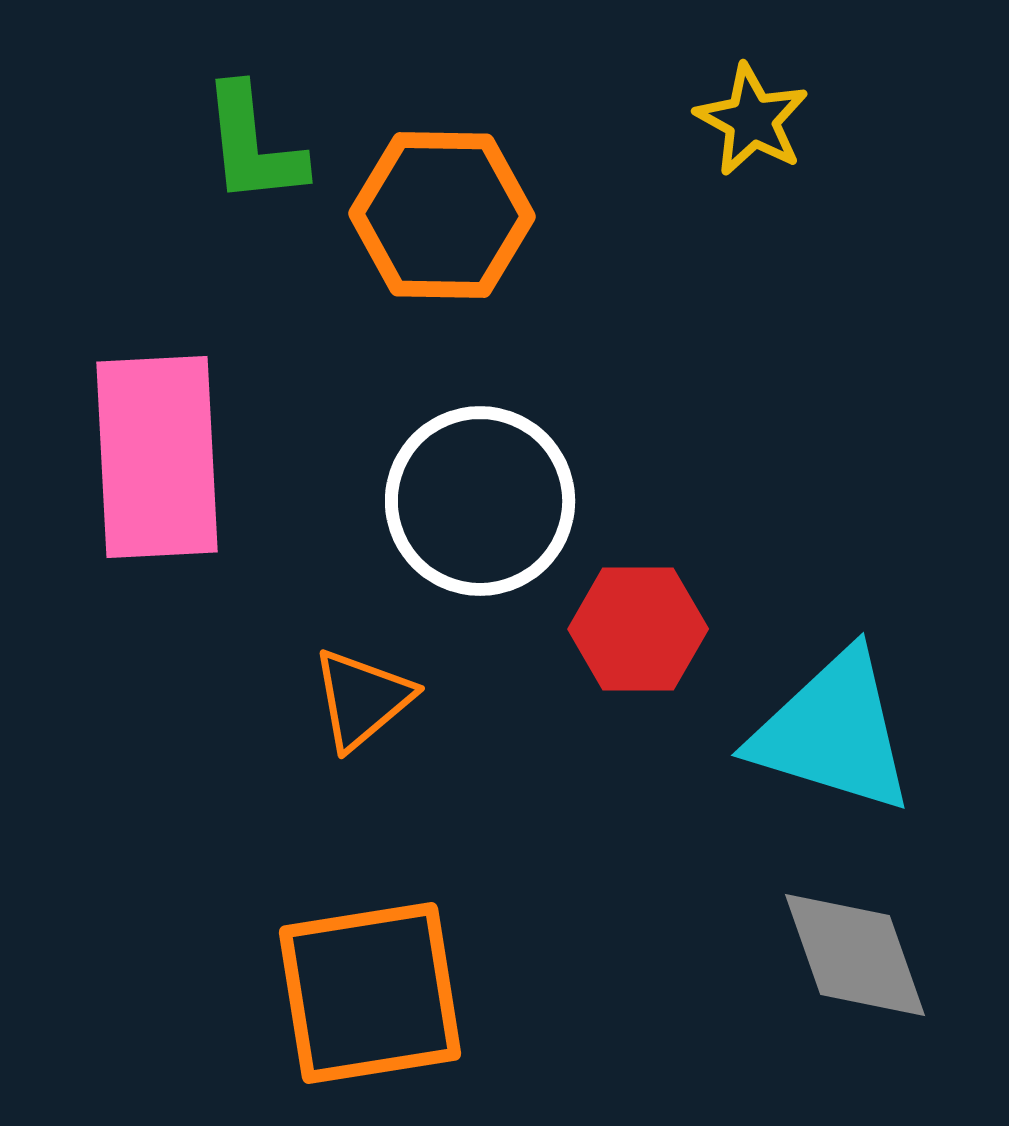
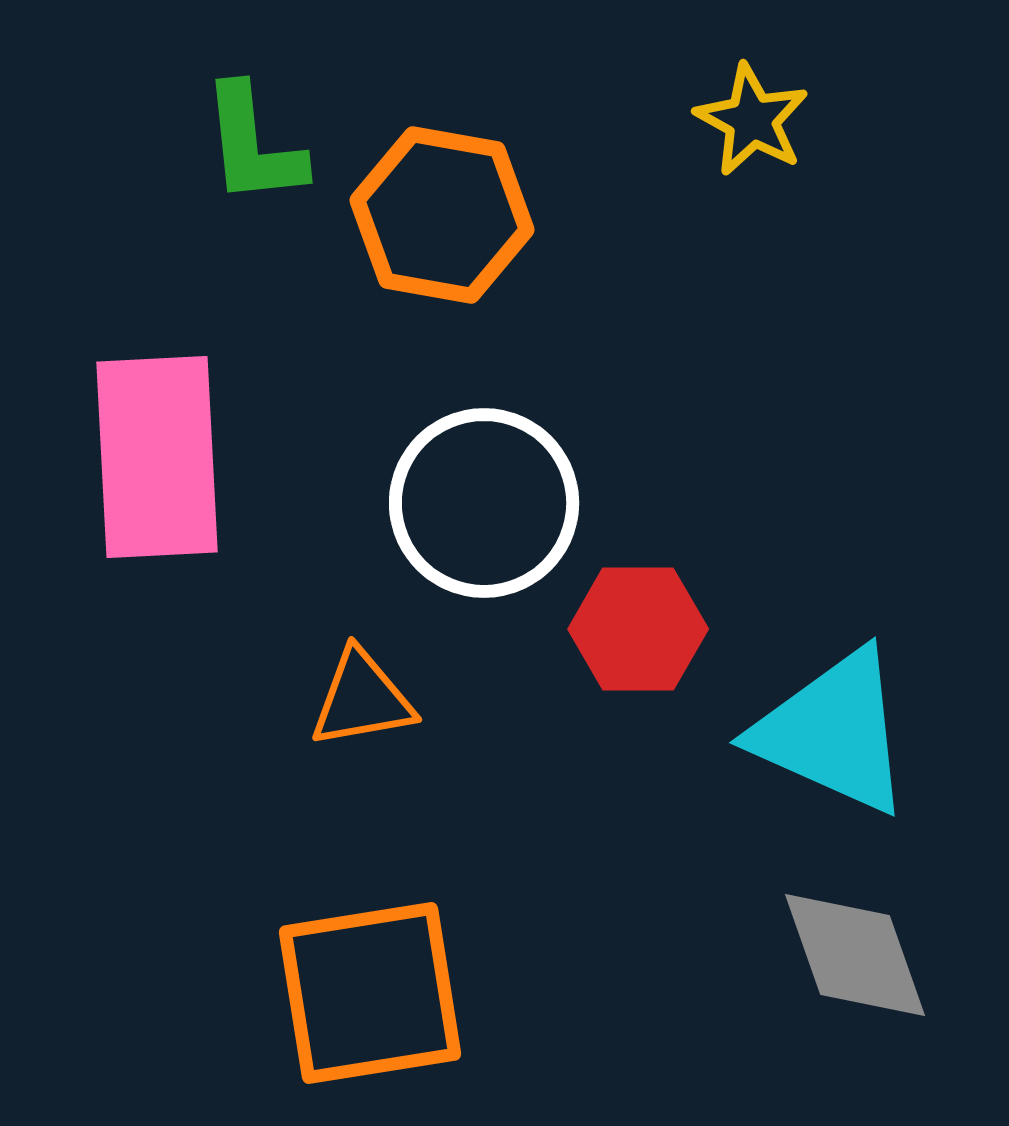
orange hexagon: rotated 9 degrees clockwise
white circle: moved 4 px right, 2 px down
orange triangle: rotated 30 degrees clockwise
cyan triangle: rotated 7 degrees clockwise
